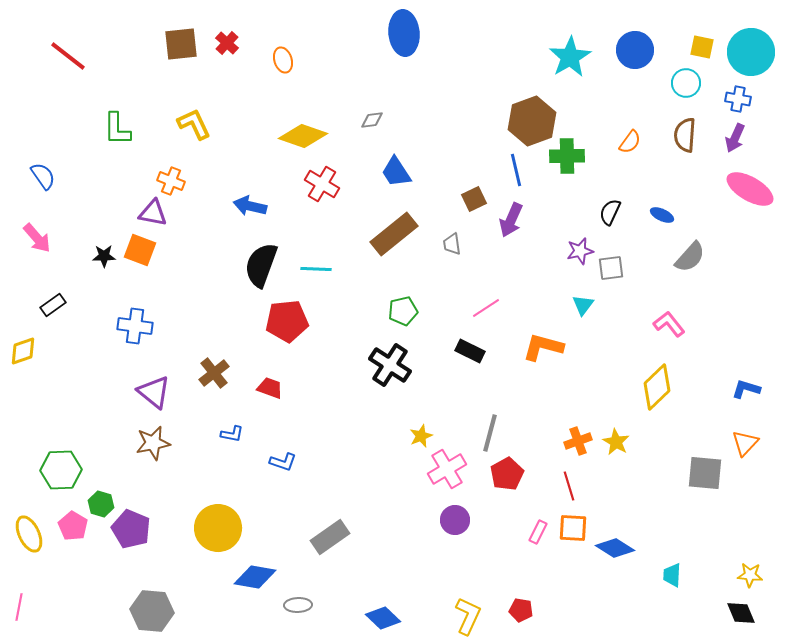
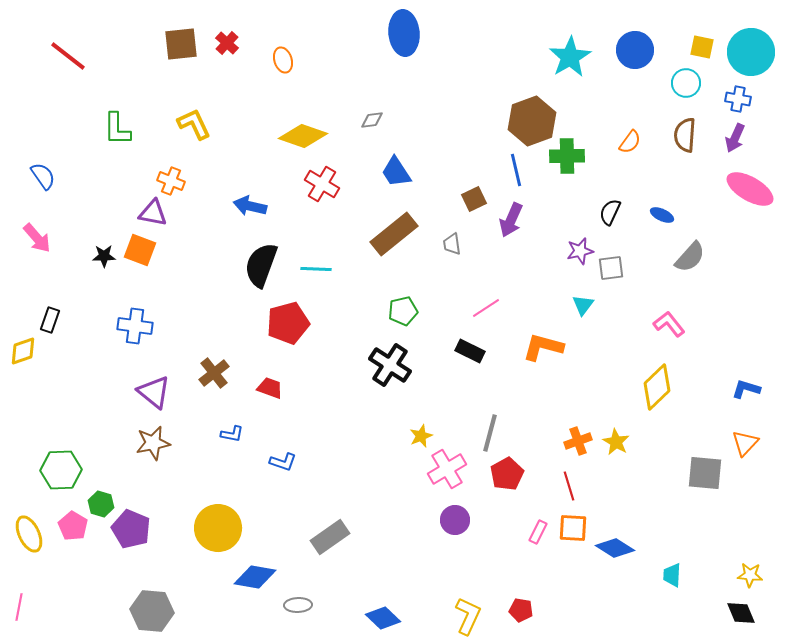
black rectangle at (53, 305): moved 3 px left, 15 px down; rotated 35 degrees counterclockwise
red pentagon at (287, 321): moved 1 px right, 2 px down; rotated 9 degrees counterclockwise
